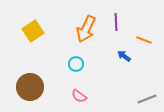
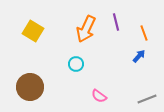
purple line: rotated 12 degrees counterclockwise
yellow square: rotated 25 degrees counterclockwise
orange line: moved 7 px up; rotated 49 degrees clockwise
blue arrow: moved 15 px right; rotated 96 degrees clockwise
pink semicircle: moved 20 px right
